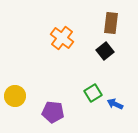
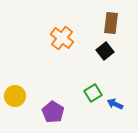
purple pentagon: rotated 25 degrees clockwise
